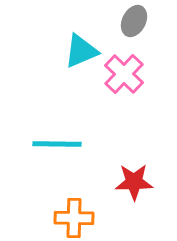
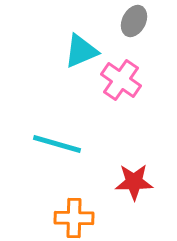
pink cross: moved 3 px left, 6 px down; rotated 9 degrees counterclockwise
cyan line: rotated 15 degrees clockwise
